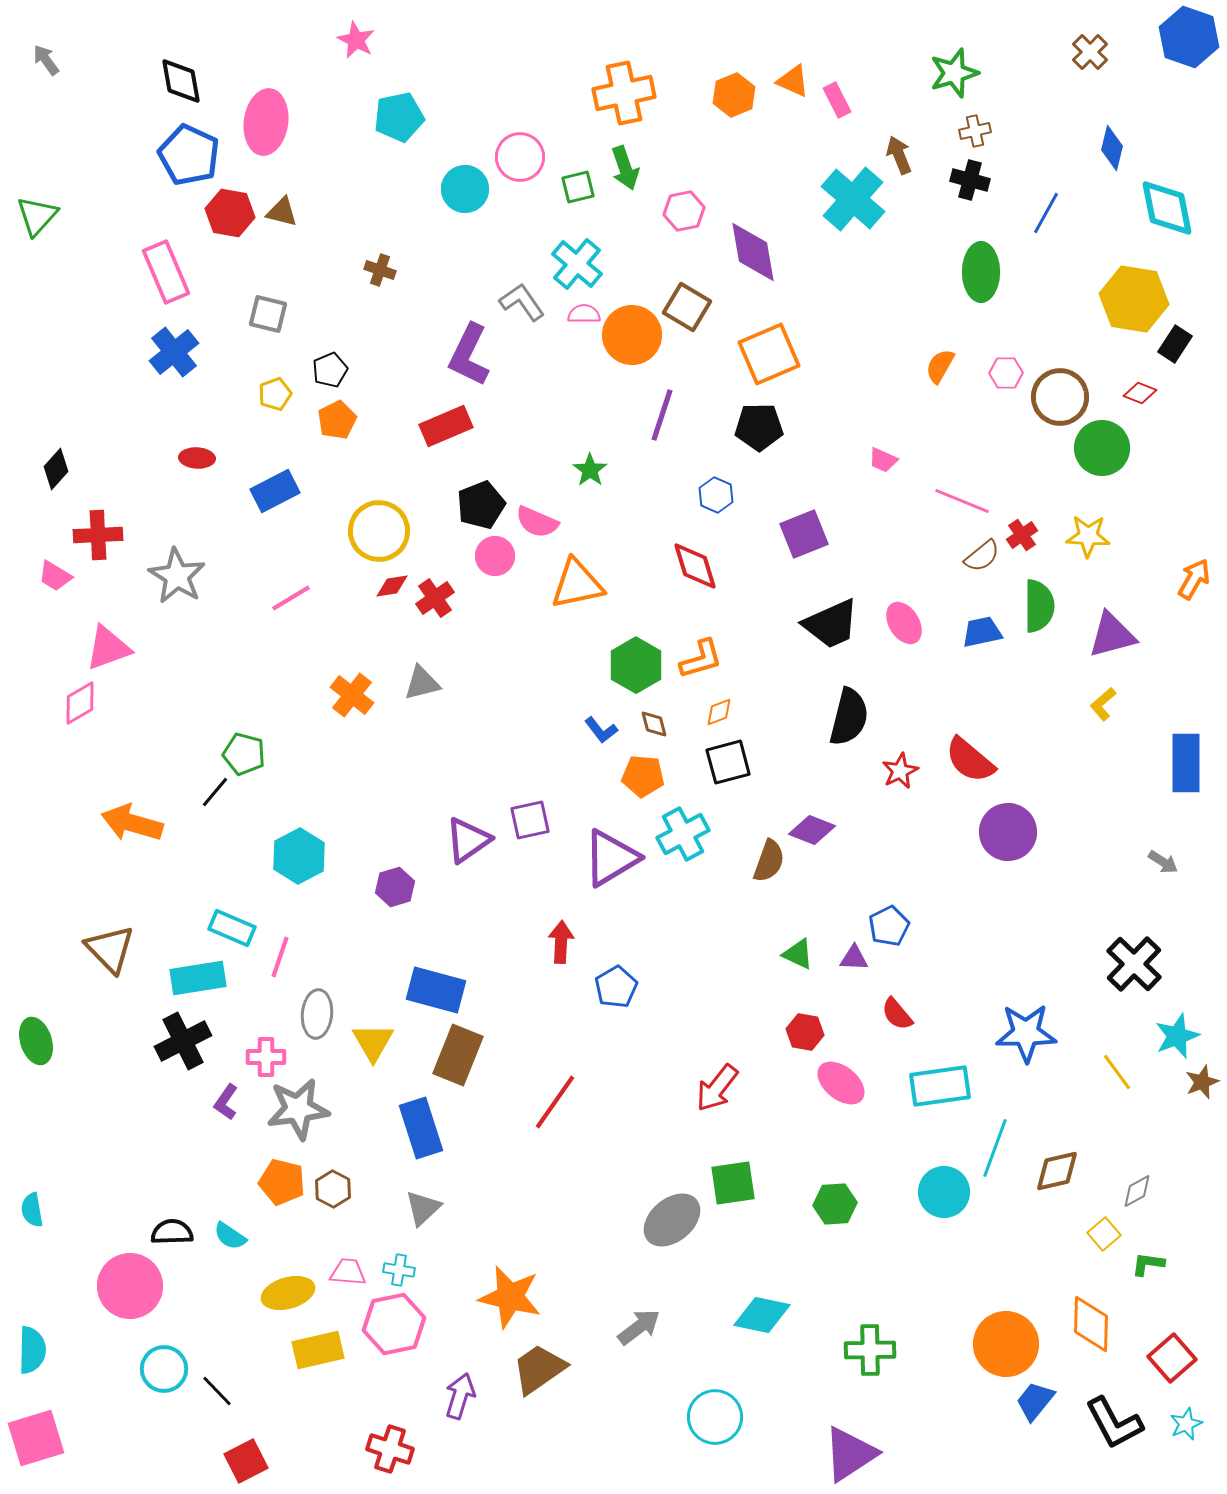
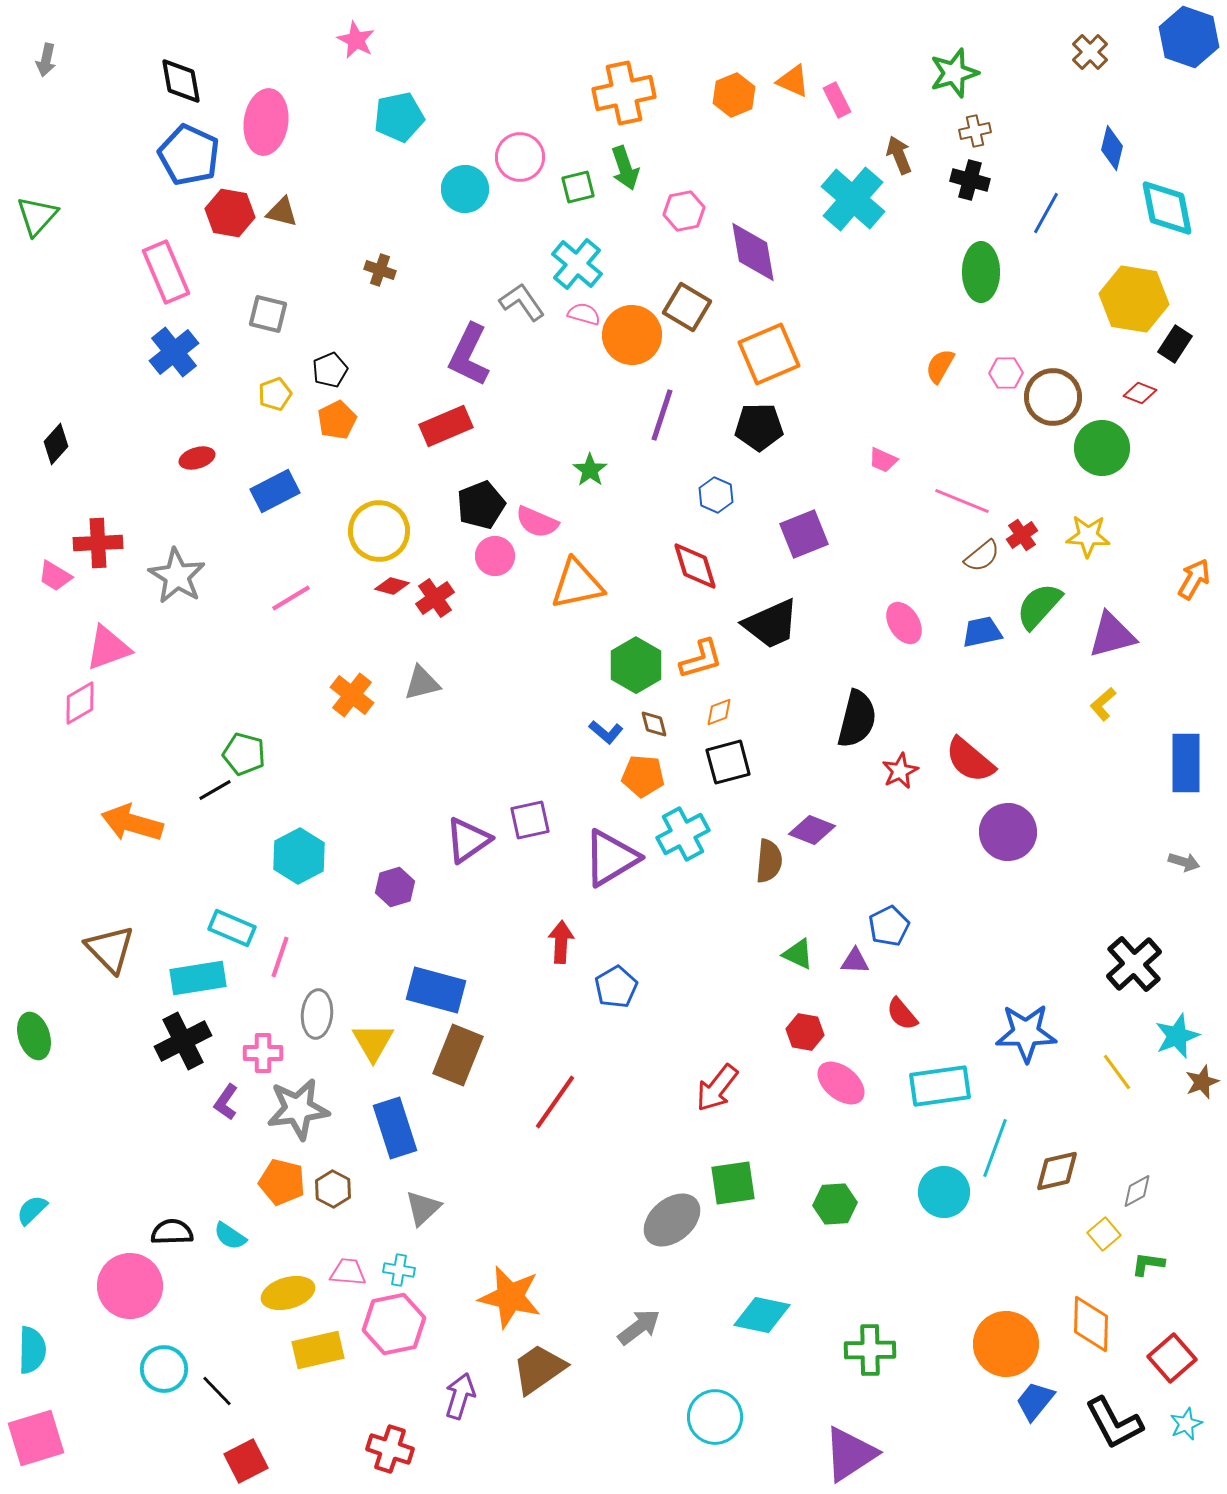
gray arrow at (46, 60): rotated 132 degrees counterclockwise
pink semicircle at (584, 314): rotated 16 degrees clockwise
brown circle at (1060, 397): moved 7 px left
red ellipse at (197, 458): rotated 20 degrees counterclockwise
black diamond at (56, 469): moved 25 px up
red cross at (98, 535): moved 8 px down
red diamond at (392, 586): rotated 24 degrees clockwise
green semicircle at (1039, 606): rotated 138 degrees counterclockwise
black trapezoid at (831, 624): moved 60 px left
black semicircle at (849, 717): moved 8 px right, 2 px down
blue L-shape at (601, 730): moved 5 px right, 2 px down; rotated 12 degrees counterclockwise
black line at (215, 792): moved 2 px up; rotated 20 degrees clockwise
brown semicircle at (769, 861): rotated 15 degrees counterclockwise
gray arrow at (1163, 862): moved 21 px right; rotated 16 degrees counterclockwise
purple triangle at (854, 958): moved 1 px right, 3 px down
black cross at (1134, 964): rotated 4 degrees clockwise
red semicircle at (897, 1014): moved 5 px right
green ellipse at (36, 1041): moved 2 px left, 5 px up
pink cross at (266, 1057): moved 3 px left, 4 px up
blue rectangle at (421, 1128): moved 26 px left
cyan semicircle at (32, 1210): rotated 56 degrees clockwise
